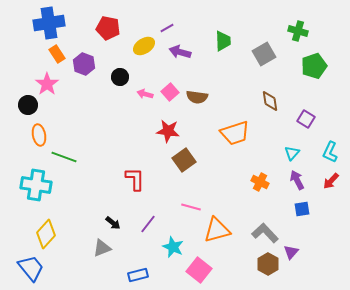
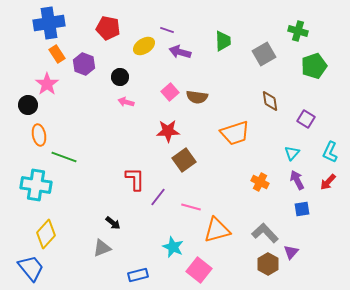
purple line at (167, 28): moved 2 px down; rotated 48 degrees clockwise
pink arrow at (145, 94): moved 19 px left, 8 px down
red star at (168, 131): rotated 10 degrees counterclockwise
red arrow at (331, 181): moved 3 px left, 1 px down
purple line at (148, 224): moved 10 px right, 27 px up
